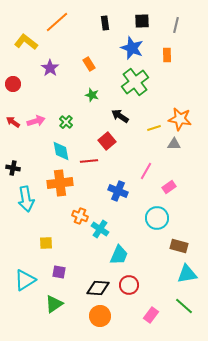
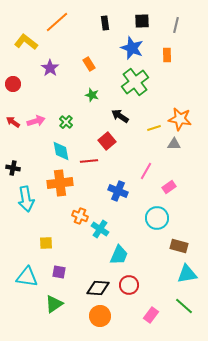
cyan triangle at (25, 280): moved 2 px right, 3 px up; rotated 40 degrees clockwise
